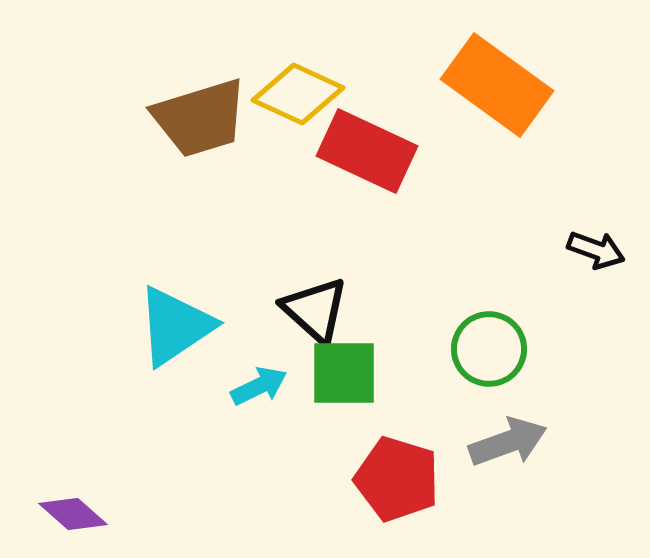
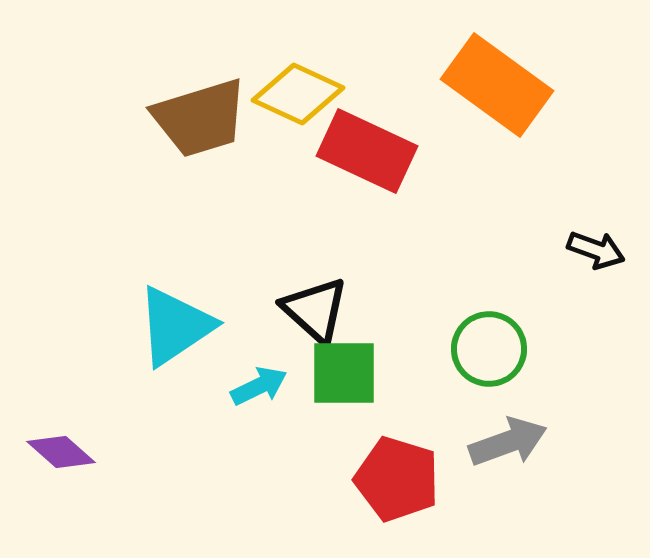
purple diamond: moved 12 px left, 62 px up
